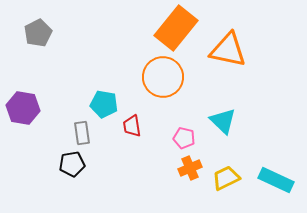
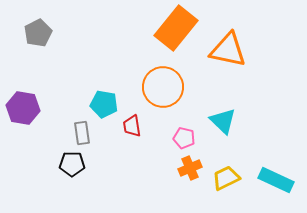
orange circle: moved 10 px down
black pentagon: rotated 10 degrees clockwise
